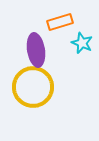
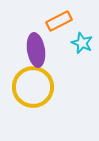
orange rectangle: moved 1 px left, 1 px up; rotated 10 degrees counterclockwise
